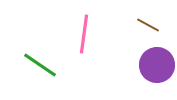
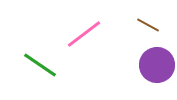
pink line: rotated 45 degrees clockwise
